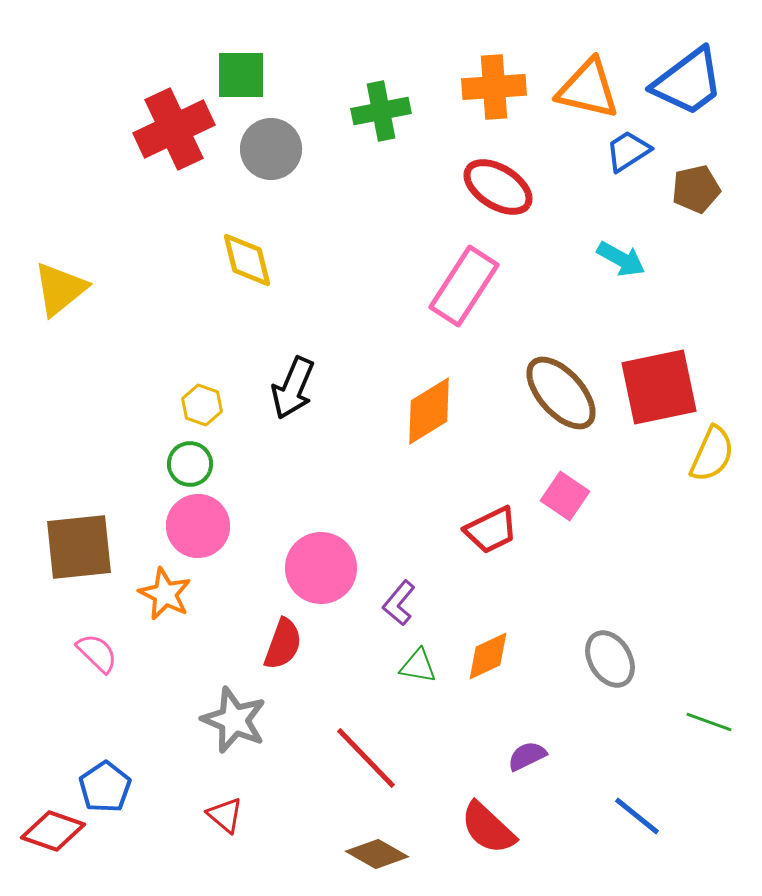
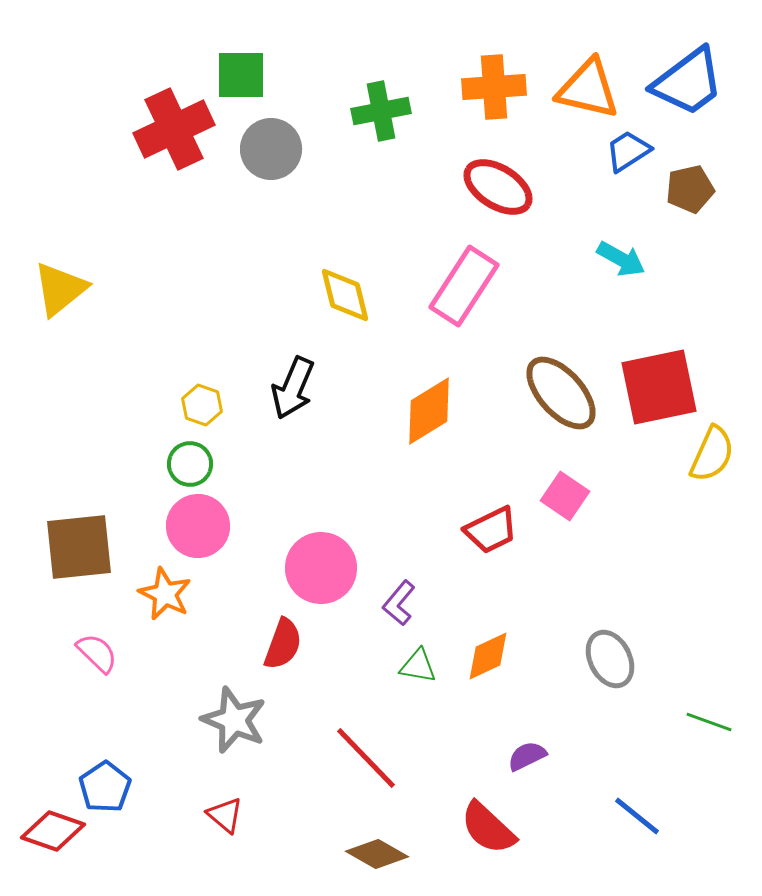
brown pentagon at (696, 189): moved 6 px left
yellow diamond at (247, 260): moved 98 px right, 35 px down
gray ellipse at (610, 659): rotated 4 degrees clockwise
